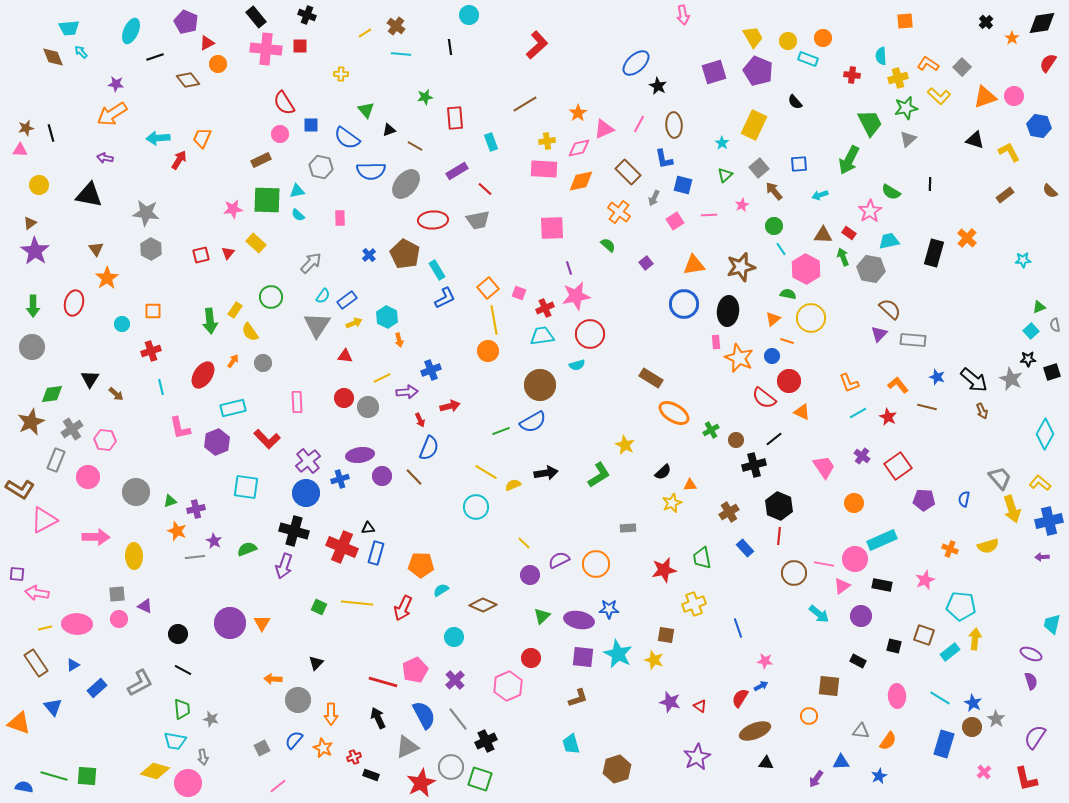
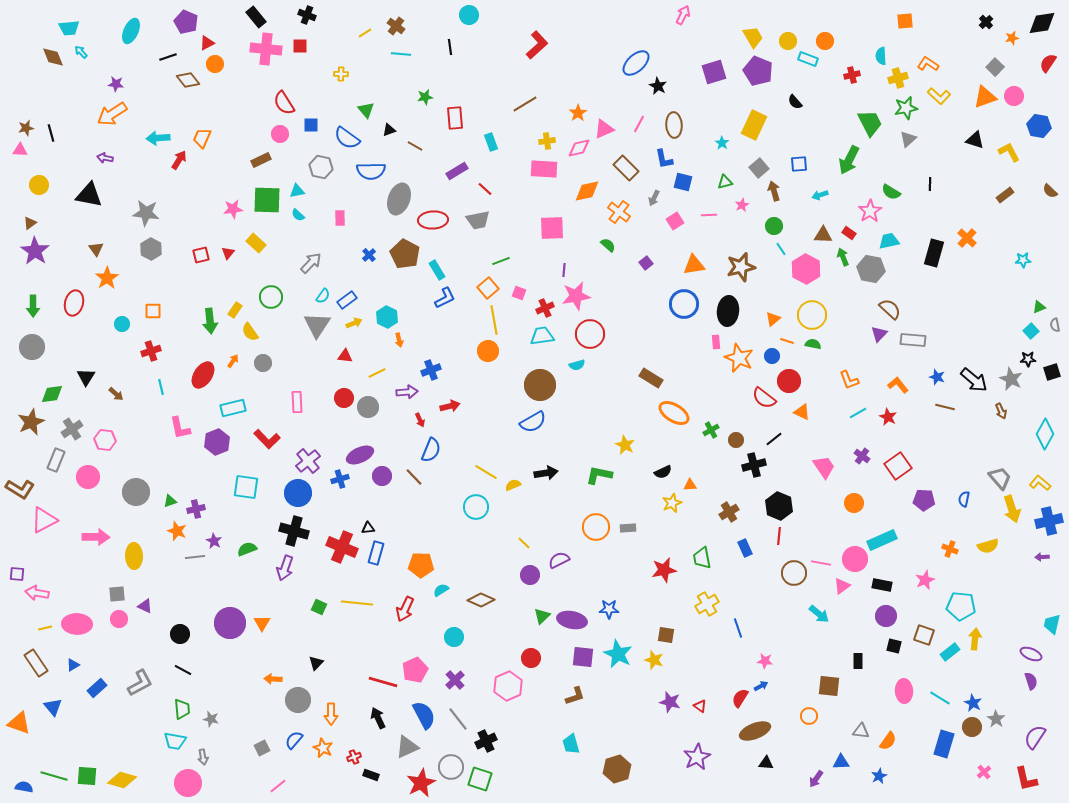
pink arrow at (683, 15): rotated 144 degrees counterclockwise
orange circle at (823, 38): moved 2 px right, 3 px down
orange star at (1012, 38): rotated 24 degrees clockwise
black line at (155, 57): moved 13 px right
orange circle at (218, 64): moved 3 px left
gray square at (962, 67): moved 33 px right
red cross at (852, 75): rotated 21 degrees counterclockwise
brown rectangle at (628, 172): moved 2 px left, 4 px up
green triangle at (725, 175): moved 7 px down; rotated 28 degrees clockwise
orange diamond at (581, 181): moved 6 px right, 10 px down
gray ellipse at (406, 184): moved 7 px left, 15 px down; rotated 20 degrees counterclockwise
blue square at (683, 185): moved 3 px up
brown arrow at (774, 191): rotated 24 degrees clockwise
purple line at (569, 268): moved 5 px left, 2 px down; rotated 24 degrees clockwise
green semicircle at (788, 294): moved 25 px right, 50 px down
yellow circle at (811, 318): moved 1 px right, 3 px up
yellow line at (382, 378): moved 5 px left, 5 px up
black triangle at (90, 379): moved 4 px left, 2 px up
orange L-shape at (849, 383): moved 3 px up
brown line at (927, 407): moved 18 px right
brown arrow at (982, 411): moved 19 px right
green line at (501, 431): moved 170 px up
blue semicircle at (429, 448): moved 2 px right, 2 px down
purple ellipse at (360, 455): rotated 16 degrees counterclockwise
black semicircle at (663, 472): rotated 18 degrees clockwise
green L-shape at (599, 475): rotated 136 degrees counterclockwise
blue circle at (306, 493): moved 8 px left
blue rectangle at (745, 548): rotated 18 degrees clockwise
orange circle at (596, 564): moved 37 px up
pink line at (824, 564): moved 3 px left, 1 px up
purple arrow at (284, 566): moved 1 px right, 2 px down
yellow cross at (694, 604): moved 13 px right; rotated 10 degrees counterclockwise
brown diamond at (483, 605): moved 2 px left, 5 px up
red arrow at (403, 608): moved 2 px right, 1 px down
purple circle at (861, 616): moved 25 px right
purple ellipse at (579, 620): moved 7 px left
black circle at (178, 634): moved 2 px right
black rectangle at (858, 661): rotated 63 degrees clockwise
pink ellipse at (897, 696): moved 7 px right, 5 px up
brown L-shape at (578, 698): moved 3 px left, 2 px up
yellow diamond at (155, 771): moved 33 px left, 9 px down
